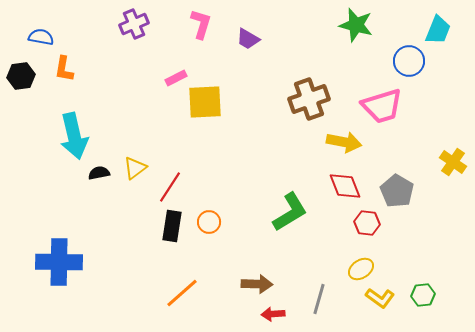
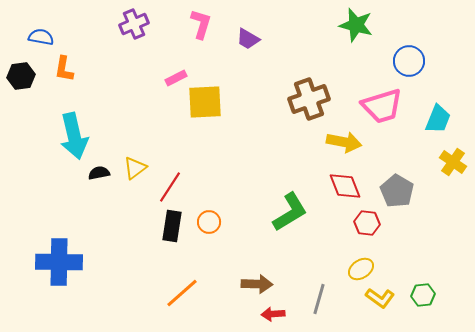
cyan trapezoid: moved 89 px down
